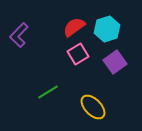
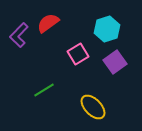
red semicircle: moved 26 px left, 4 px up
green line: moved 4 px left, 2 px up
